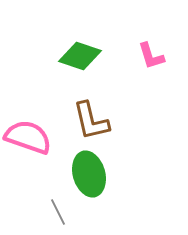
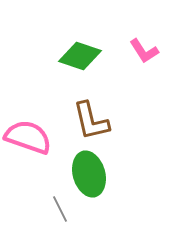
pink L-shape: moved 7 px left, 5 px up; rotated 16 degrees counterclockwise
gray line: moved 2 px right, 3 px up
